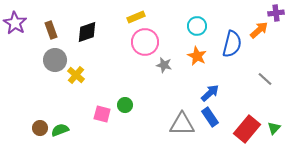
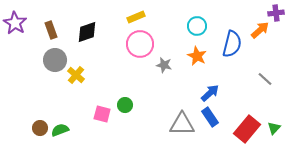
orange arrow: moved 1 px right
pink circle: moved 5 px left, 2 px down
